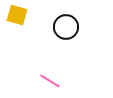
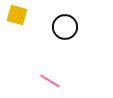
black circle: moved 1 px left
